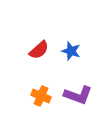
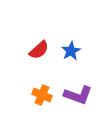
blue star: rotated 24 degrees clockwise
orange cross: moved 1 px right, 1 px up
